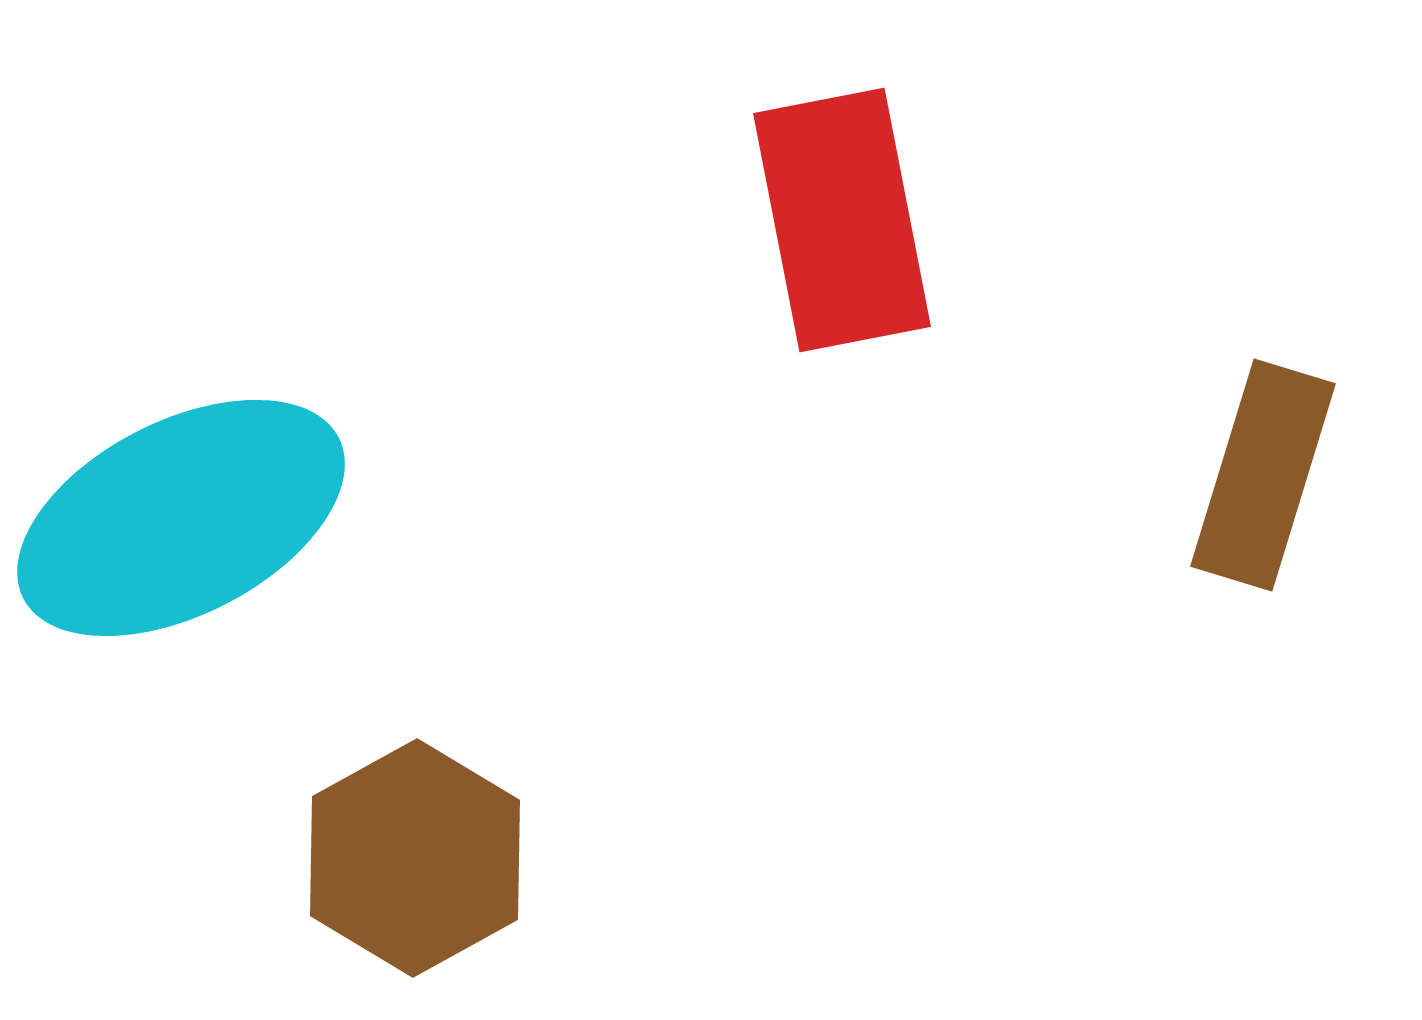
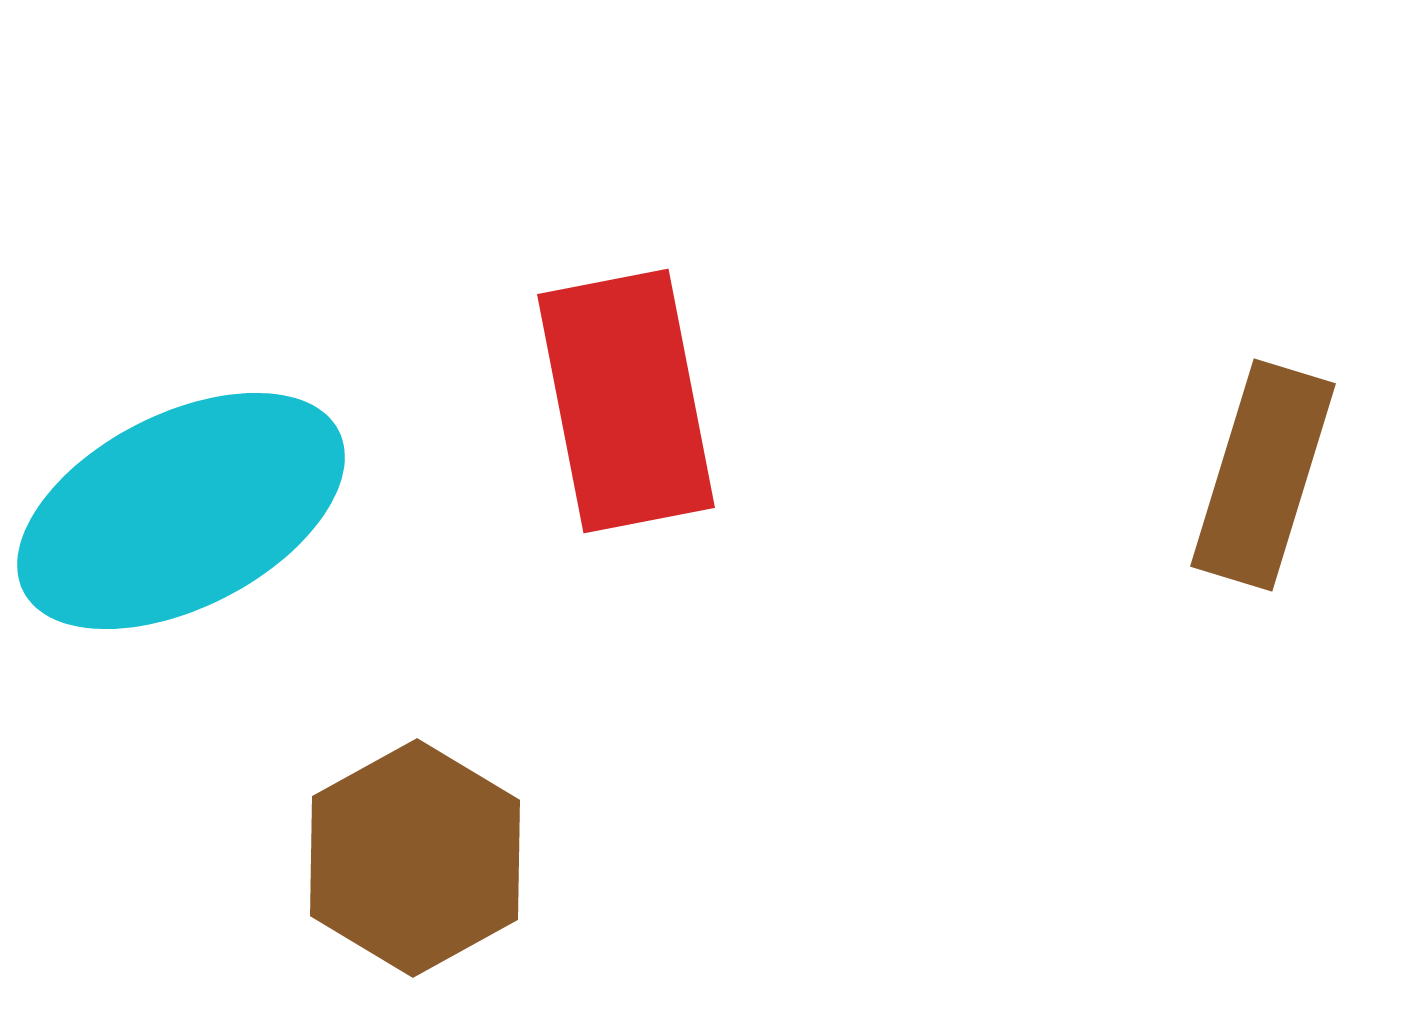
red rectangle: moved 216 px left, 181 px down
cyan ellipse: moved 7 px up
